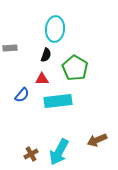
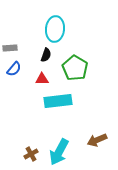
blue semicircle: moved 8 px left, 26 px up
